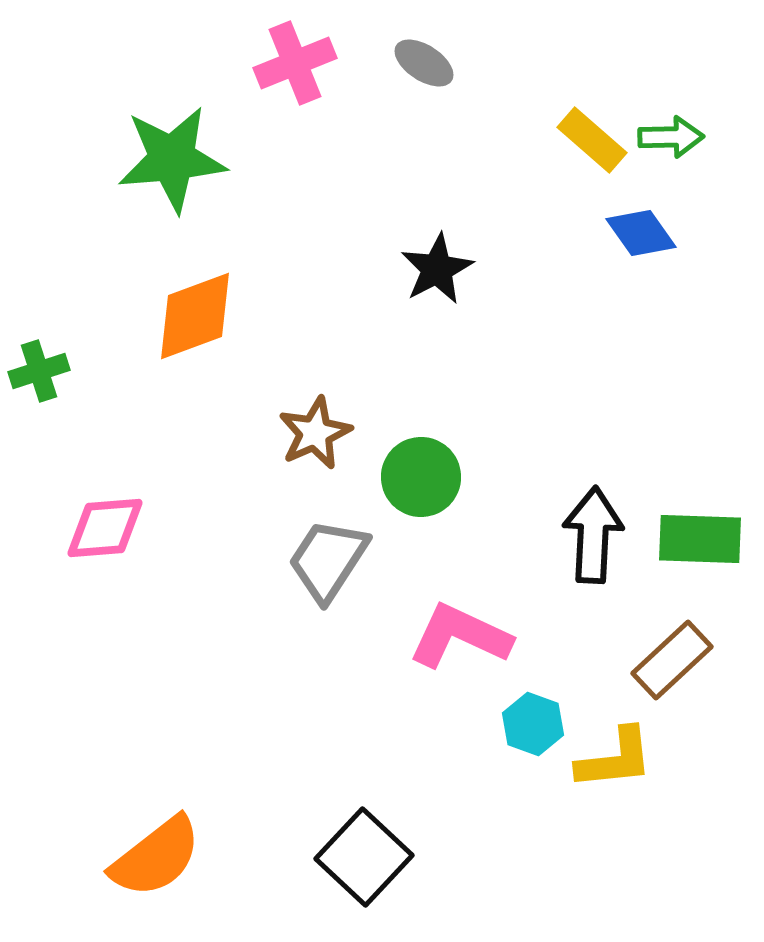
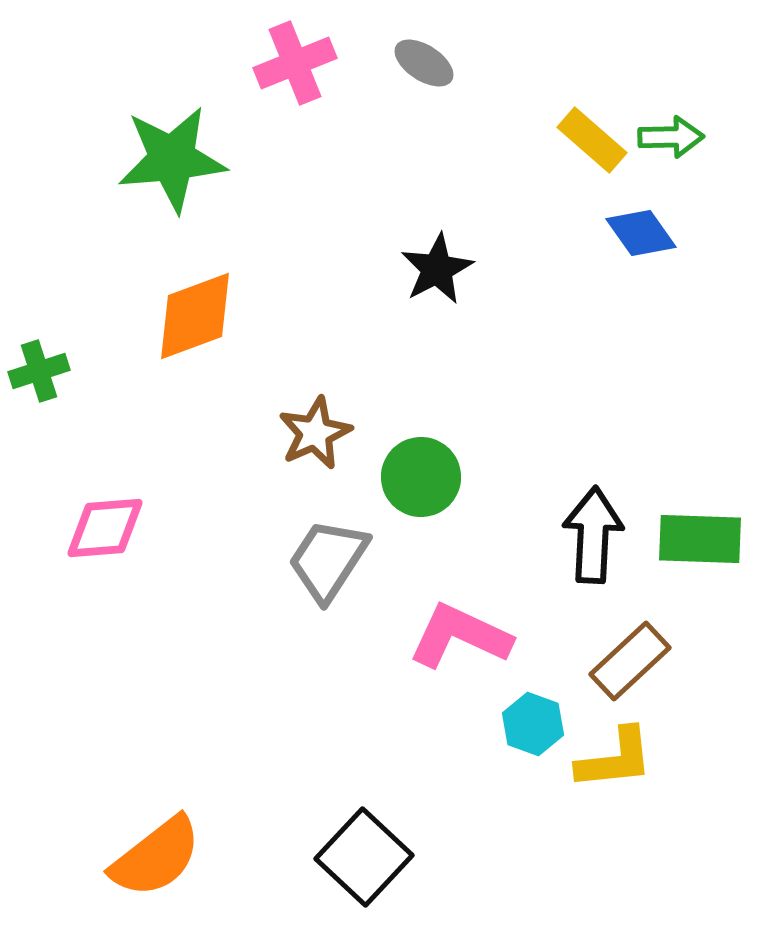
brown rectangle: moved 42 px left, 1 px down
